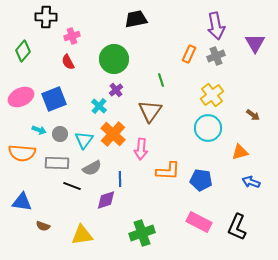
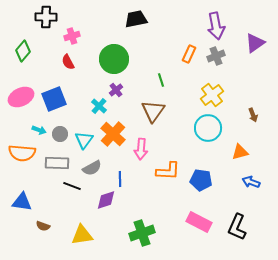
purple triangle: rotated 25 degrees clockwise
brown triangle: moved 3 px right
brown arrow: rotated 32 degrees clockwise
